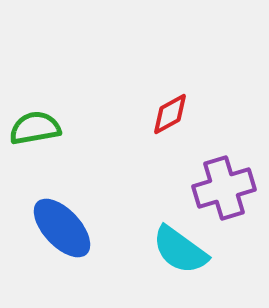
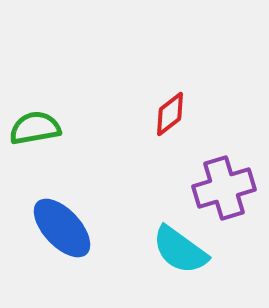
red diamond: rotated 9 degrees counterclockwise
